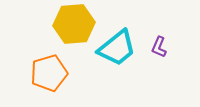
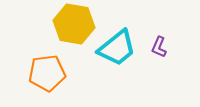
yellow hexagon: rotated 15 degrees clockwise
orange pentagon: moved 2 px left; rotated 9 degrees clockwise
